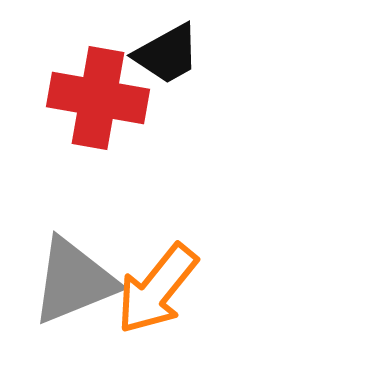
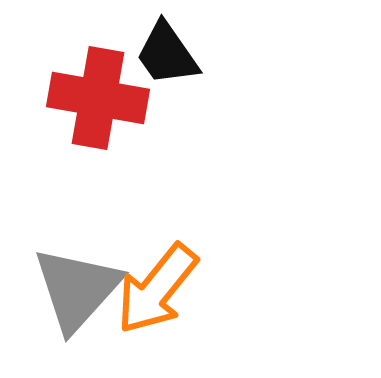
black trapezoid: rotated 84 degrees clockwise
gray triangle: moved 3 px right, 8 px down; rotated 26 degrees counterclockwise
